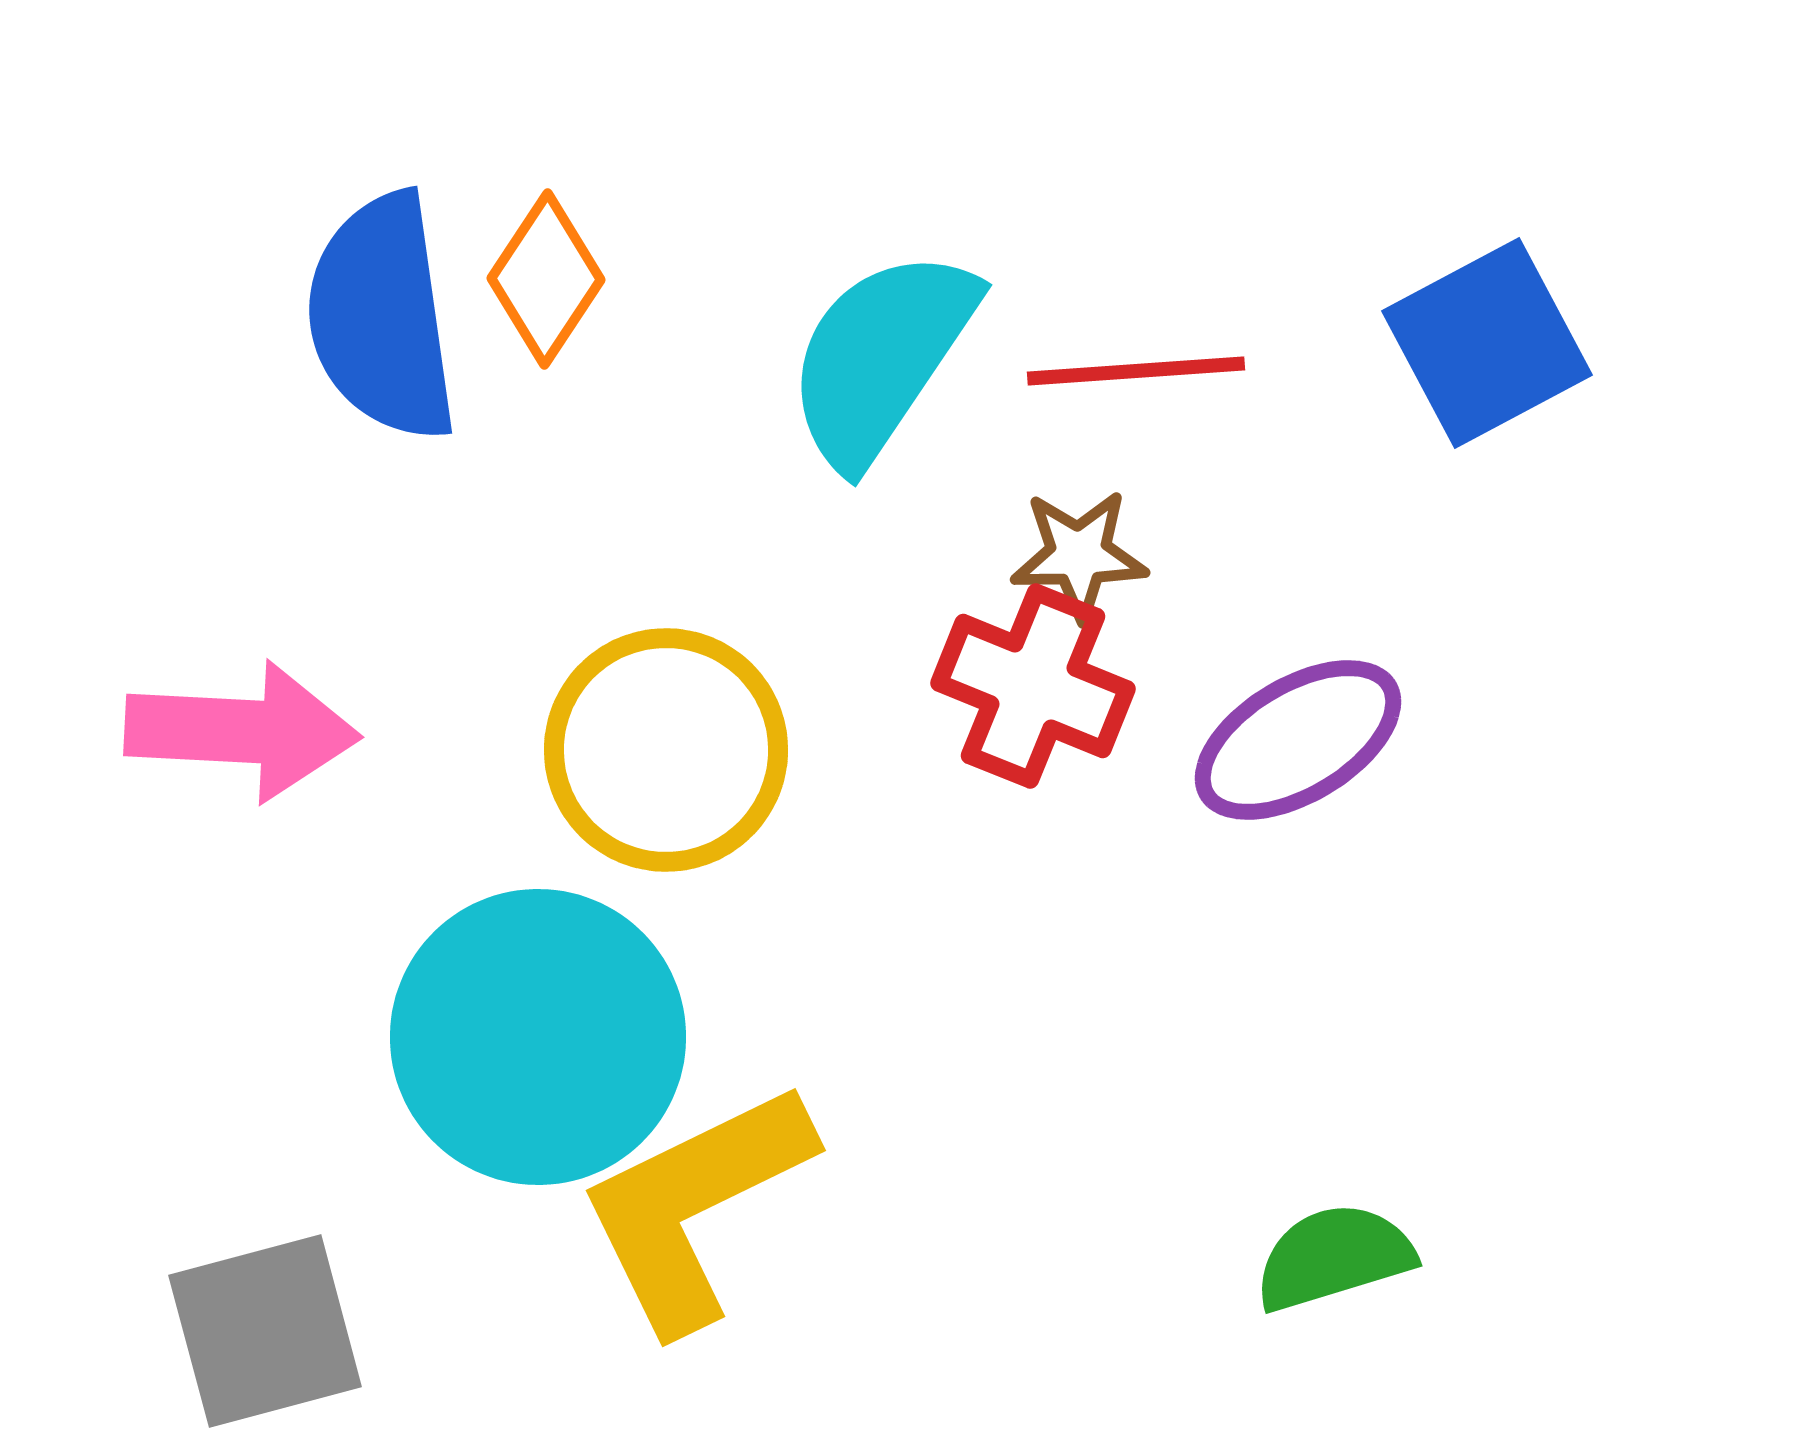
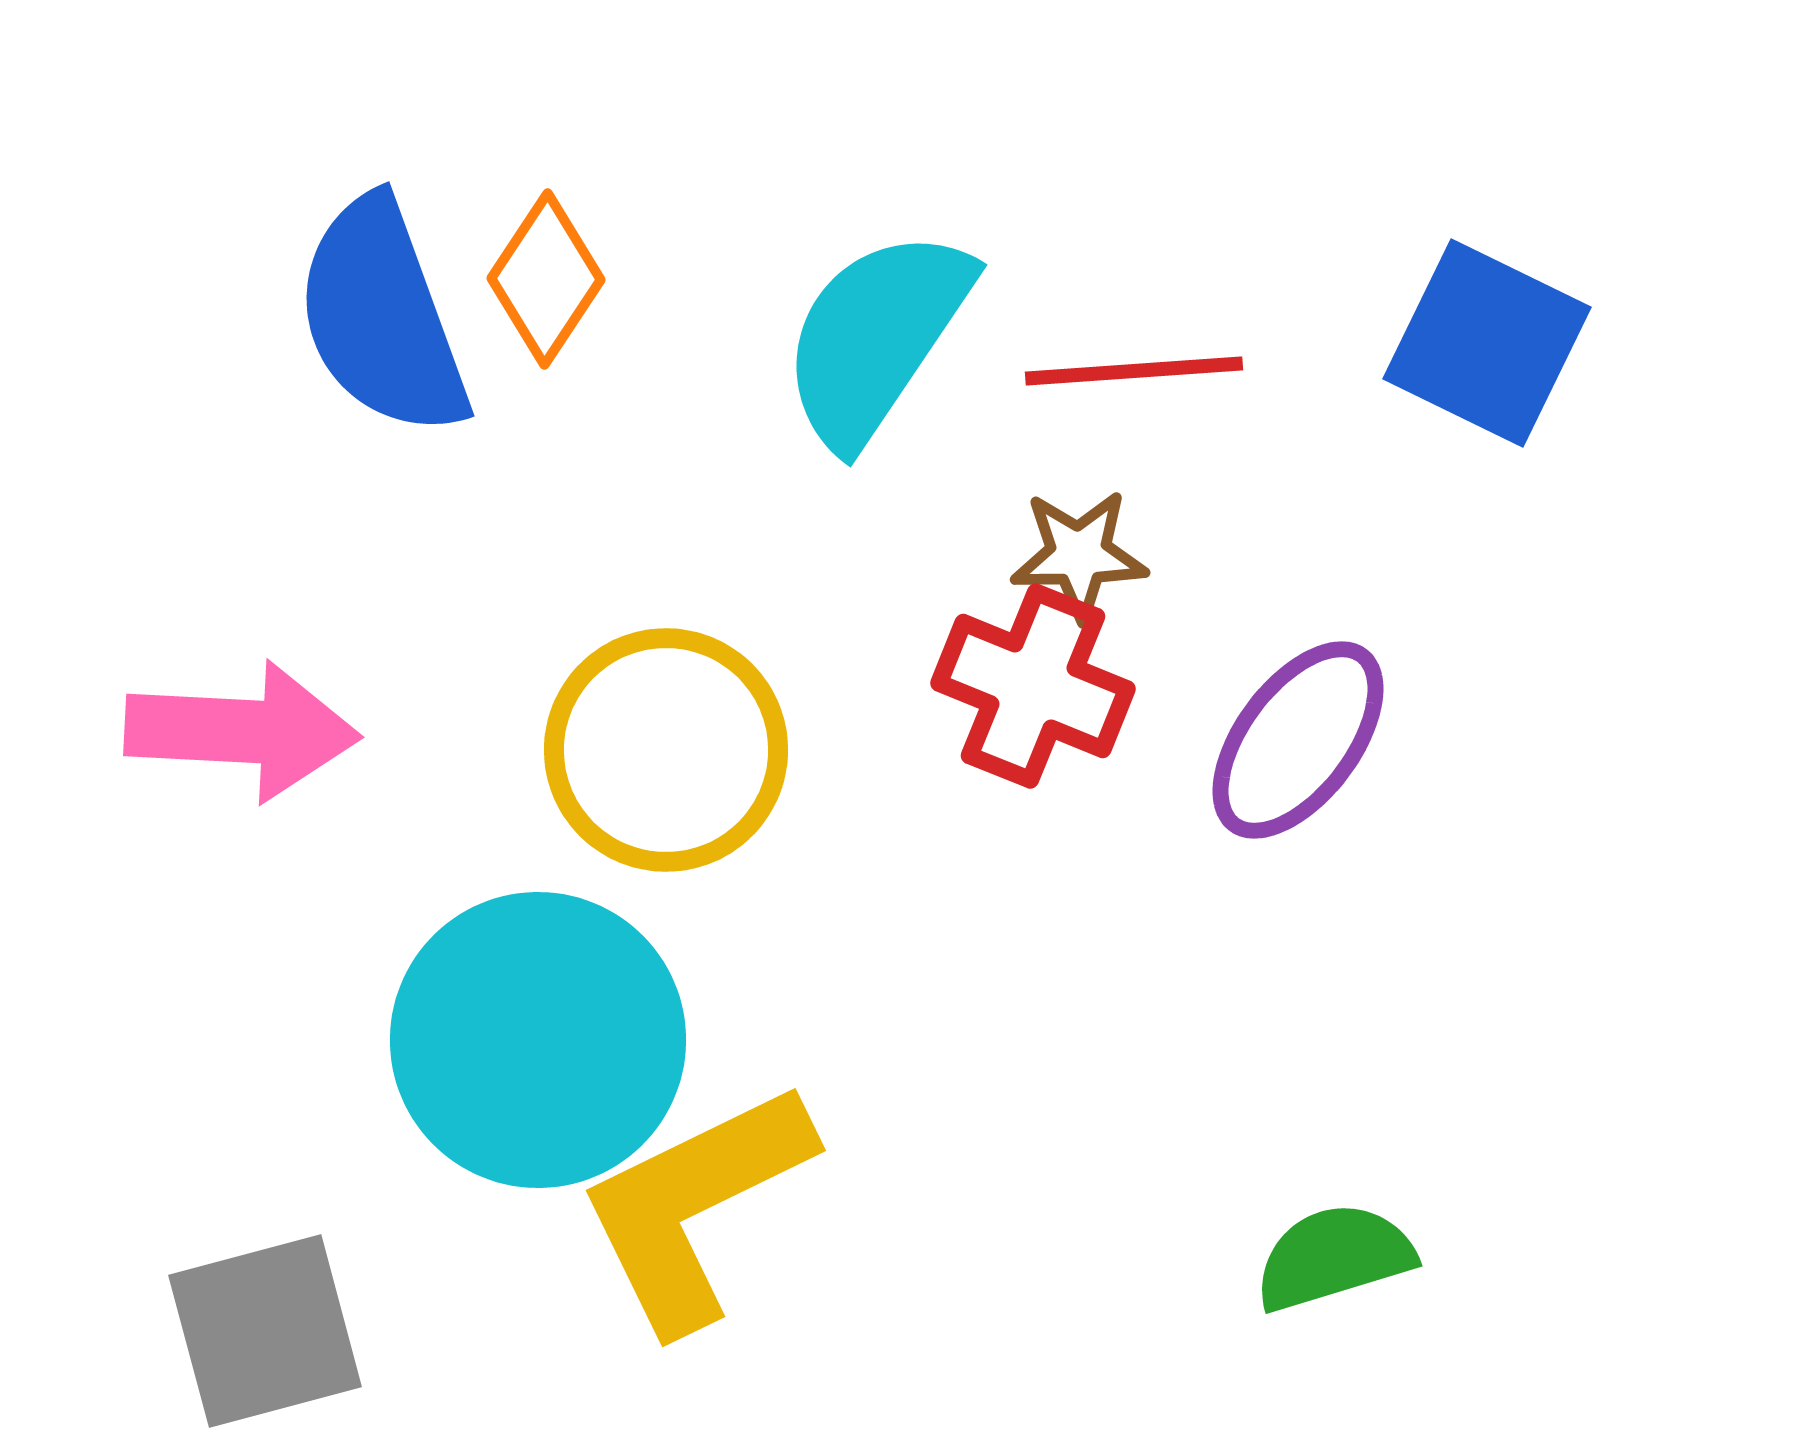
blue semicircle: rotated 12 degrees counterclockwise
blue square: rotated 36 degrees counterclockwise
cyan semicircle: moved 5 px left, 20 px up
red line: moved 2 px left
purple ellipse: rotated 22 degrees counterclockwise
cyan circle: moved 3 px down
